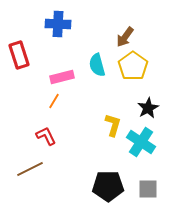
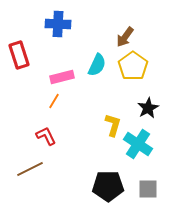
cyan semicircle: rotated 140 degrees counterclockwise
cyan cross: moved 3 px left, 2 px down
